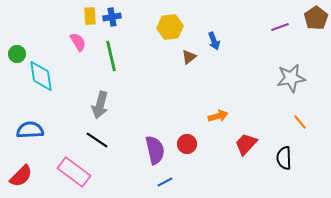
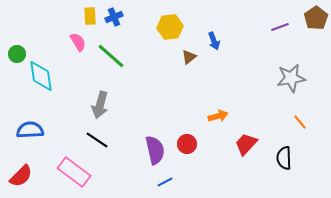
blue cross: moved 2 px right; rotated 12 degrees counterclockwise
green line: rotated 36 degrees counterclockwise
